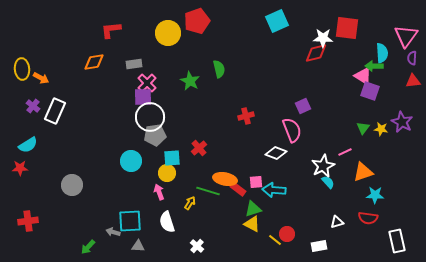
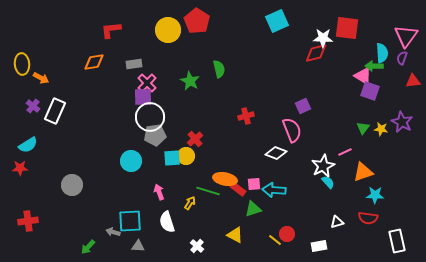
red pentagon at (197, 21): rotated 20 degrees counterclockwise
yellow circle at (168, 33): moved 3 px up
purple semicircle at (412, 58): moved 10 px left; rotated 16 degrees clockwise
yellow ellipse at (22, 69): moved 5 px up
red cross at (199, 148): moved 4 px left, 9 px up
yellow circle at (167, 173): moved 19 px right, 17 px up
pink square at (256, 182): moved 2 px left, 2 px down
yellow triangle at (252, 224): moved 17 px left, 11 px down
